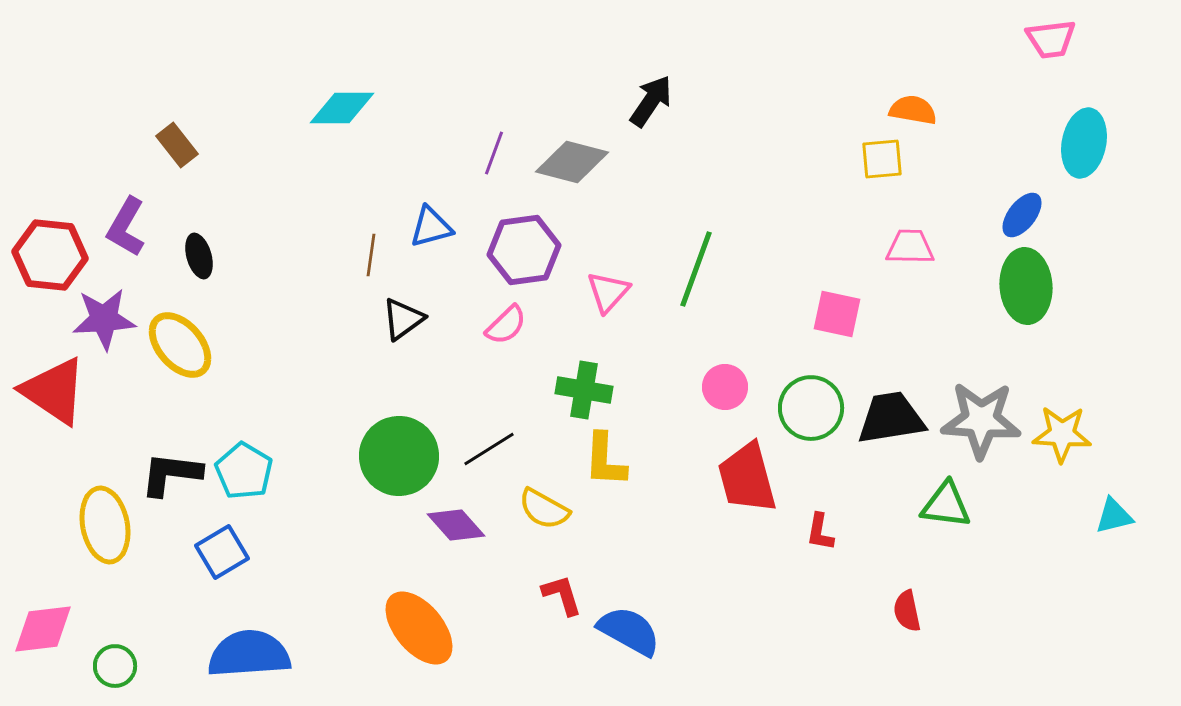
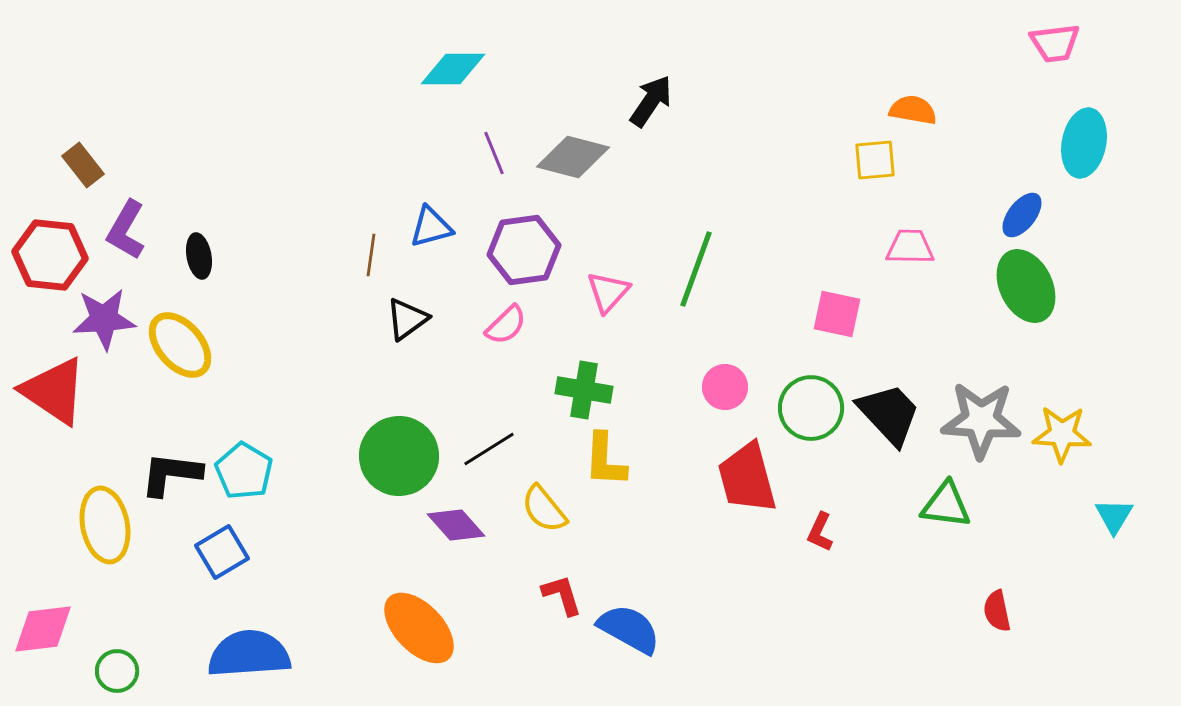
pink trapezoid at (1051, 39): moved 4 px right, 4 px down
cyan diamond at (342, 108): moved 111 px right, 39 px up
brown rectangle at (177, 145): moved 94 px left, 20 px down
purple line at (494, 153): rotated 42 degrees counterclockwise
yellow square at (882, 159): moved 7 px left, 1 px down
gray diamond at (572, 162): moved 1 px right, 5 px up
purple L-shape at (126, 227): moved 3 px down
black ellipse at (199, 256): rotated 6 degrees clockwise
green ellipse at (1026, 286): rotated 22 degrees counterclockwise
black triangle at (403, 319): moved 4 px right
black trapezoid at (891, 418): moved 2 px left, 4 px up; rotated 56 degrees clockwise
yellow semicircle at (544, 509): rotated 22 degrees clockwise
cyan triangle at (1114, 516): rotated 45 degrees counterclockwise
red L-shape at (820, 532): rotated 15 degrees clockwise
red semicircle at (907, 611): moved 90 px right
orange ellipse at (419, 628): rotated 4 degrees counterclockwise
blue semicircle at (629, 631): moved 2 px up
green circle at (115, 666): moved 2 px right, 5 px down
